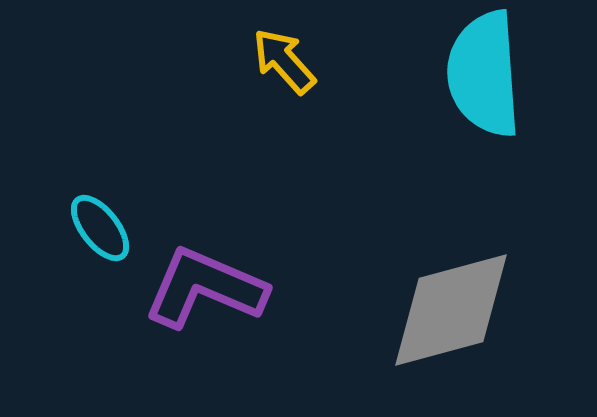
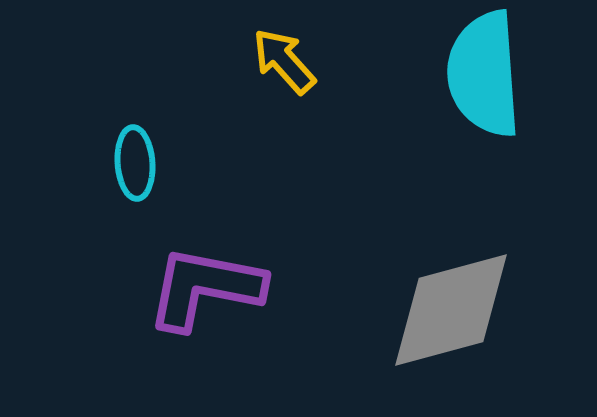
cyan ellipse: moved 35 px right, 65 px up; rotated 34 degrees clockwise
purple L-shape: rotated 12 degrees counterclockwise
